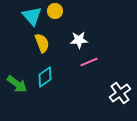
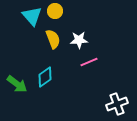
yellow semicircle: moved 11 px right, 4 px up
white cross: moved 3 px left, 11 px down; rotated 15 degrees clockwise
